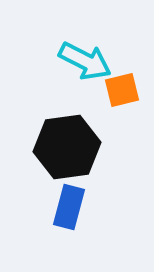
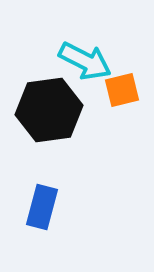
black hexagon: moved 18 px left, 37 px up
blue rectangle: moved 27 px left
